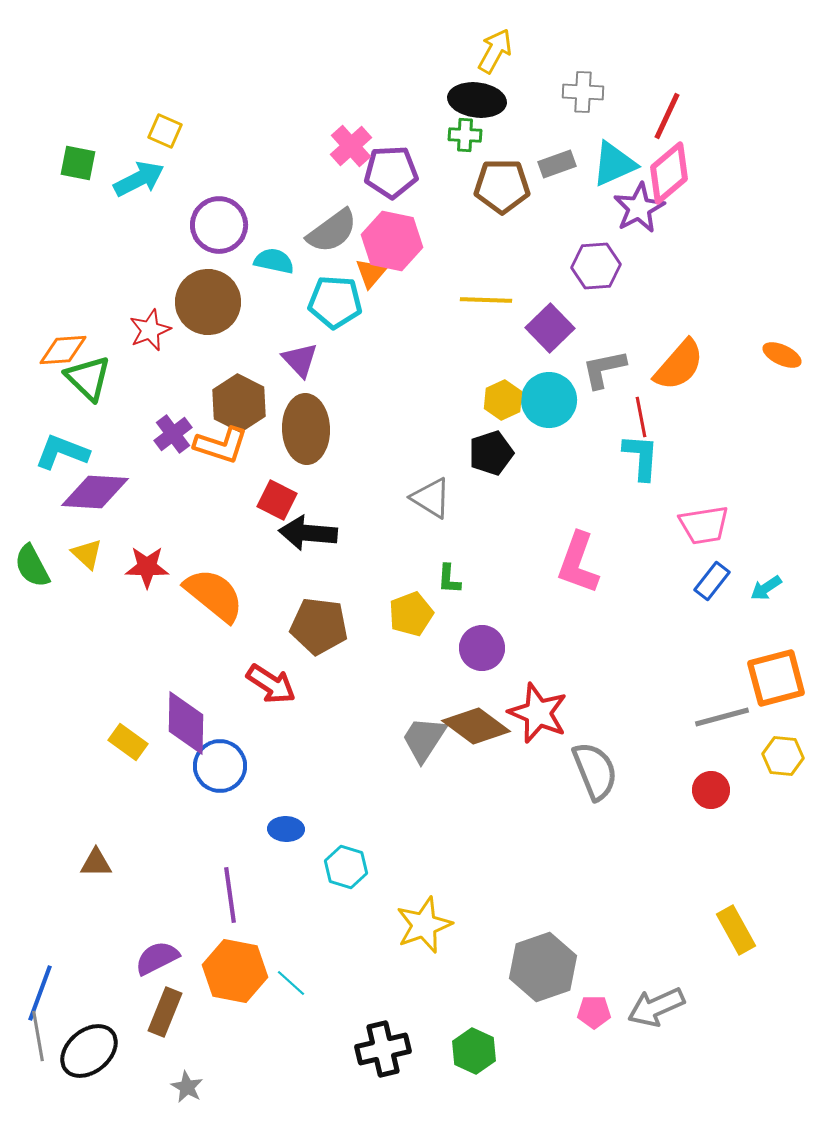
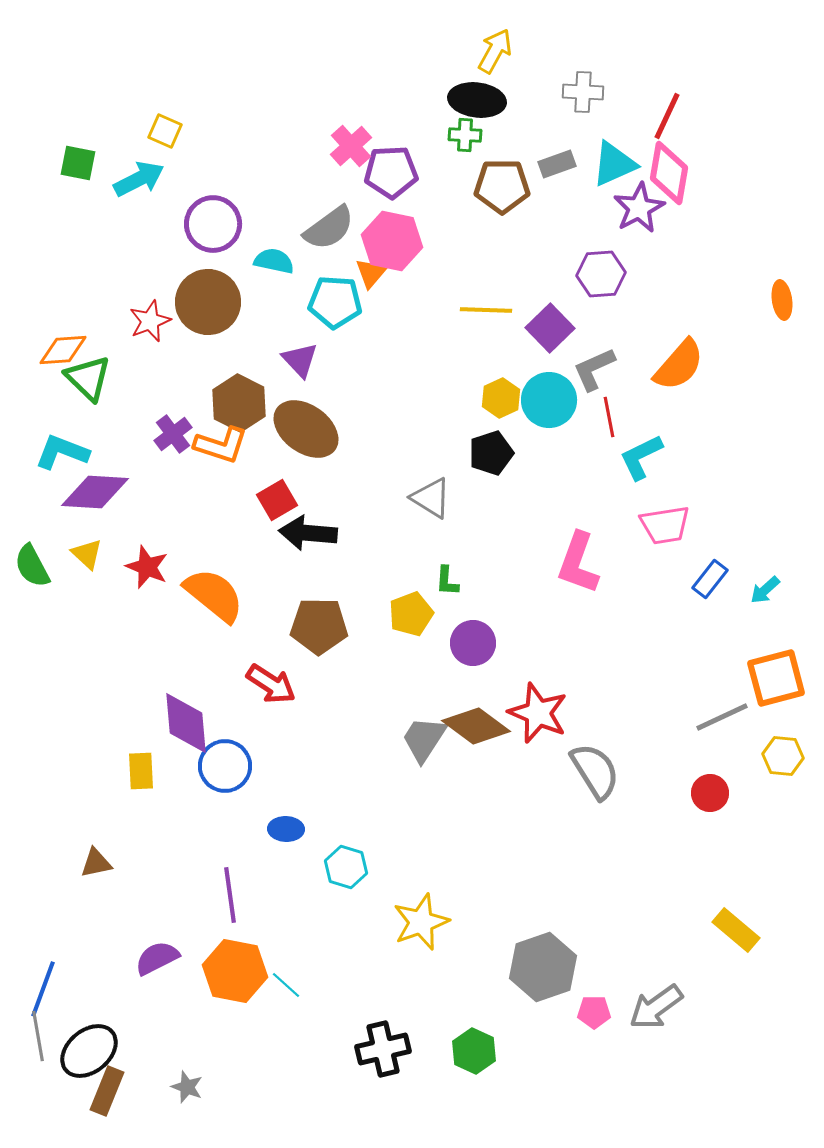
pink diamond at (669, 173): rotated 40 degrees counterclockwise
purple circle at (219, 225): moved 6 px left, 1 px up
gray semicircle at (332, 231): moved 3 px left, 3 px up
purple hexagon at (596, 266): moved 5 px right, 8 px down
yellow line at (486, 300): moved 10 px down
red star at (150, 330): moved 9 px up
orange ellipse at (782, 355): moved 55 px up; rotated 57 degrees clockwise
gray L-shape at (604, 369): moved 10 px left; rotated 12 degrees counterclockwise
yellow hexagon at (503, 400): moved 2 px left, 2 px up
red line at (641, 417): moved 32 px left
brown ellipse at (306, 429): rotated 52 degrees counterclockwise
cyan L-shape at (641, 457): rotated 120 degrees counterclockwise
red square at (277, 500): rotated 33 degrees clockwise
pink trapezoid at (704, 525): moved 39 px left
red star at (147, 567): rotated 21 degrees clockwise
green L-shape at (449, 579): moved 2 px left, 2 px down
blue rectangle at (712, 581): moved 2 px left, 2 px up
cyan arrow at (766, 588): moved 1 px left, 2 px down; rotated 8 degrees counterclockwise
brown pentagon at (319, 626): rotated 6 degrees counterclockwise
purple circle at (482, 648): moved 9 px left, 5 px up
gray line at (722, 717): rotated 10 degrees counterclockwise
purple diamond at (186, 723): rotated 6 degrees counterclockwise
yellow rectangle at (128, 742): moved 13 px right, 29 px down; rotated 51 degrees clockwise
blue circle at (220, 766): moved 5 px right
gray semicircle at (595, 771): rotated 10 degrees counterclockwise
red circle at (711, 790): moved 1 px left, 3 px down
brown triangle at (96, 863): rotated 12 degrees counterclockwise
yellow star at (424, 925): moved 3 px left, 3 px up
yellow rectangle at (736, 930): rotated 21 degrees counterclockwise
cyan line at (291, 983): moved 5 px left, 2 px down
blue line at (40, 993): moved 3 px right, 4 px up
gray arrow at (656, 1007): rotated 12 degrees counterclockwise
brown rectangle at (165, 1012): moved 58 px left, 79 px down
gray star at (187, 1087): rotated 8 degrees counterclockwise
